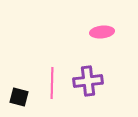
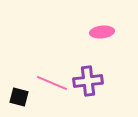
pink line: rotated 68 degrees counterclockwise
